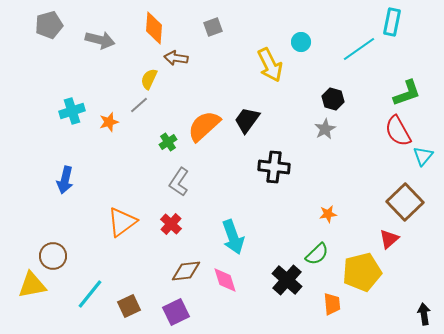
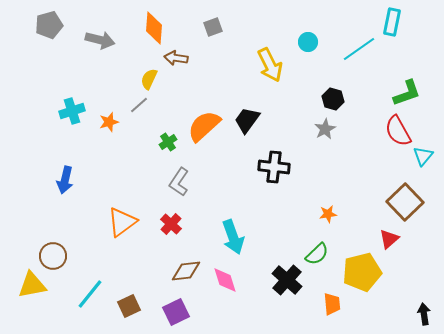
cyan circle at (301, 42): moved 7 px right
